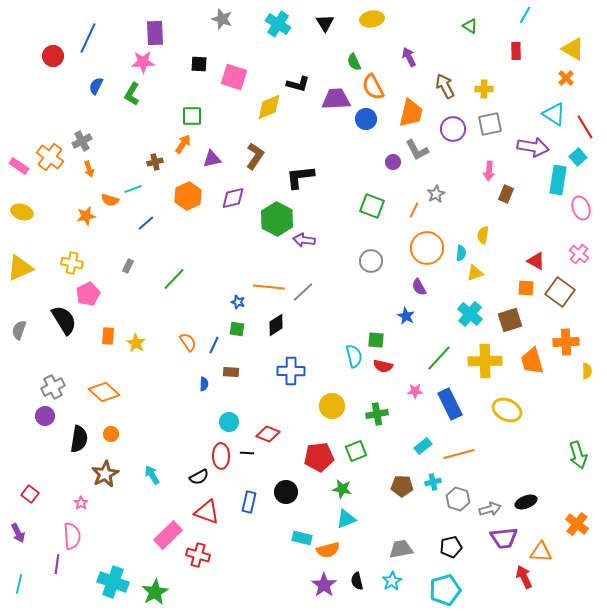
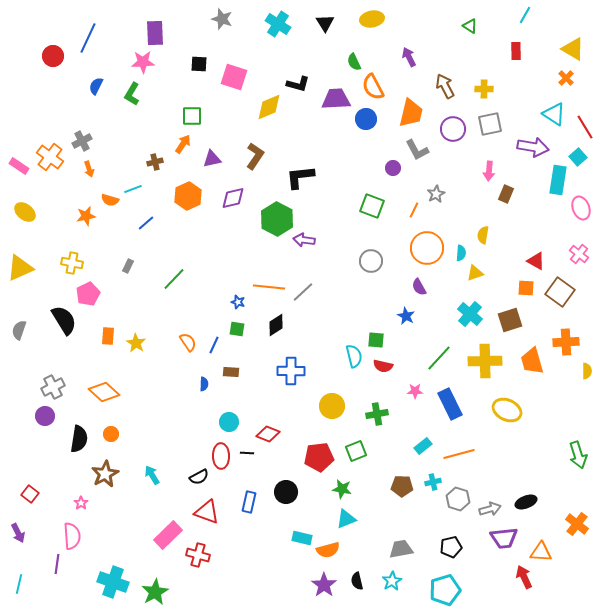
purple circle at (393, 162): moved 6 px down
yellow ellipse at (22, 212): moved 3 px right; rotated 20 degrees clockwise
